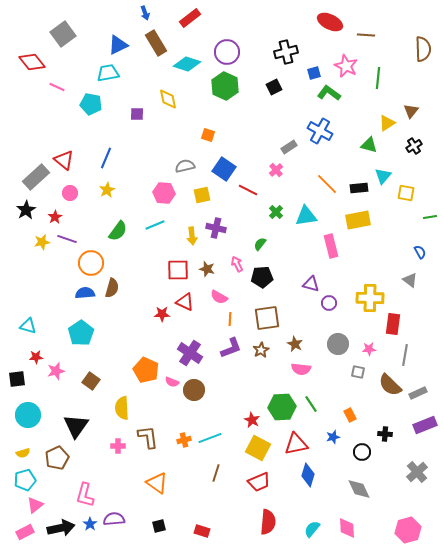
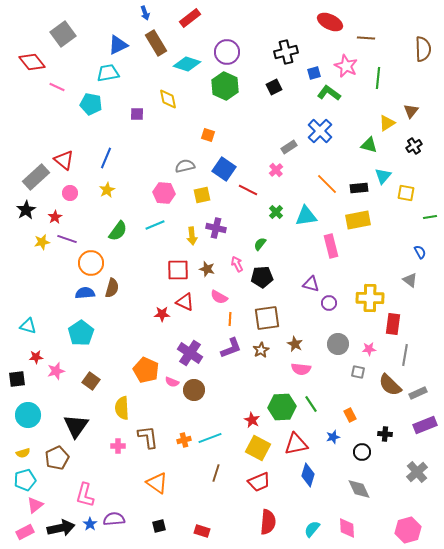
brown line at (366, 35): moved 3 px down
blue cross at (320, 131): rotated 15 degrees clockwise
